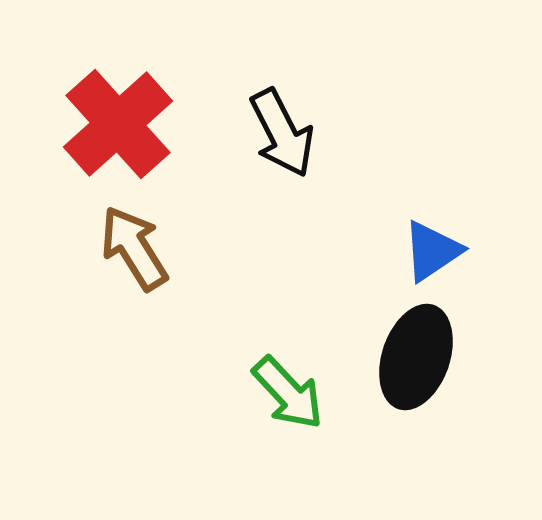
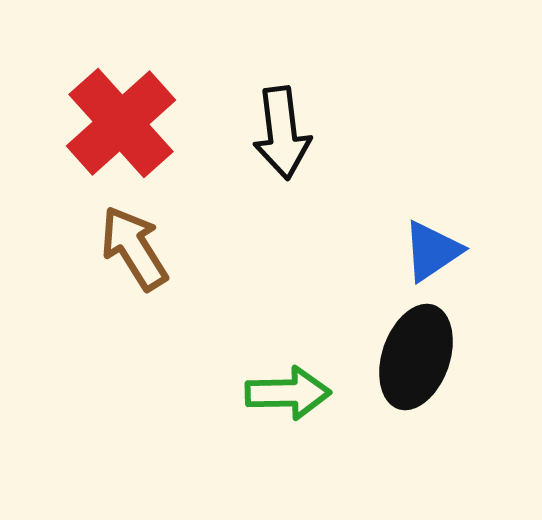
red cross: moved 3 px right, 1 px up
black arrow: rotated 20 degrees clockwise
green arrow: rotated 48 degrees counterclockwise
